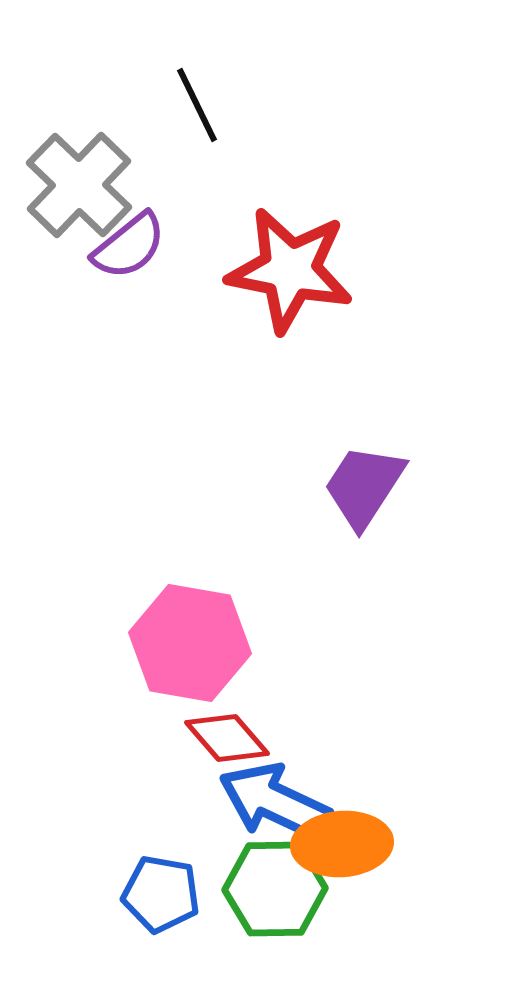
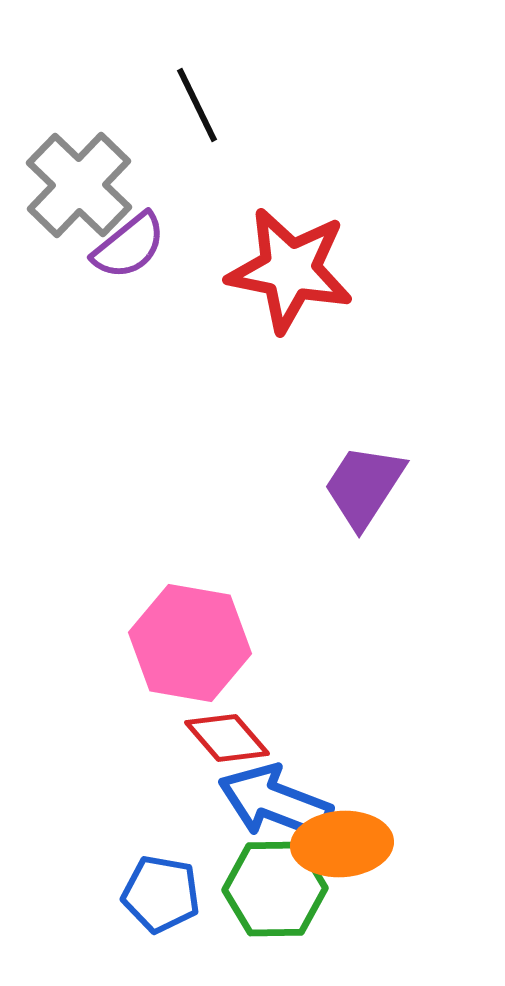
blue arrow: rotated 4 degrees counterclockwise
